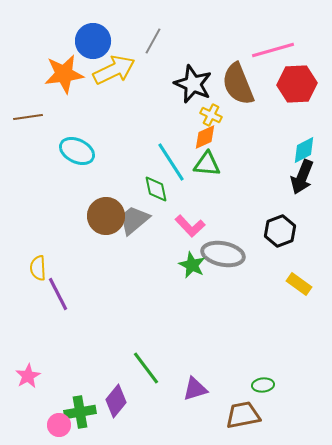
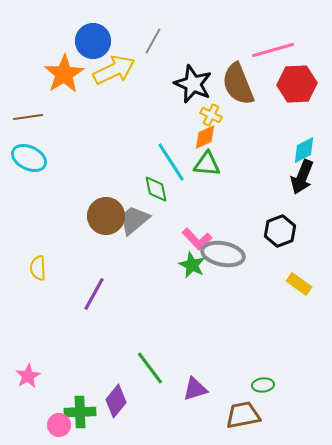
orange star: rotated 24 degrees counterclockwise
cyan ellipse: moved 48 px left, 7 px down
pink L-shape: moved 7 px right, 13 px down
purple line: moved 36 px right; rotated 56 degrees clockwise
green line: moved 4 px right
green cross: rotated 8 degrees clockwise
